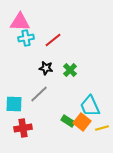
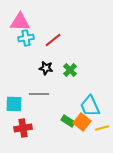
gray line: rotated 42 degrees clockwise
